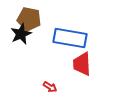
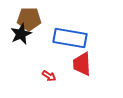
brown pentagon: rotated 10 degrees counterclockwise
red arrow: moved 1 px left, 11 px up
